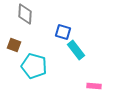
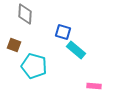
cyan rectangle: rotated 12 degrees counterclockwise
